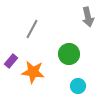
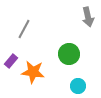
gray line: moved 8 px left
